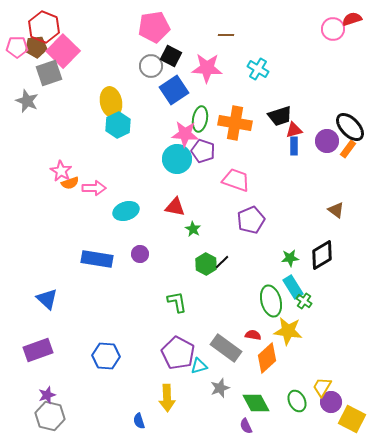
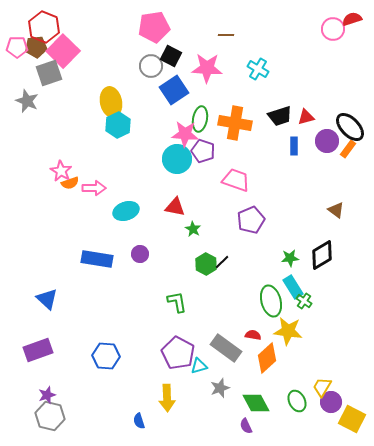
red triangle at (294, 130): moved 12 px right, 13 px up
